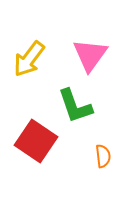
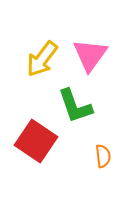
yellow arrow: moved 13 px right
